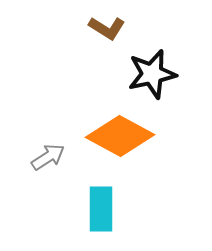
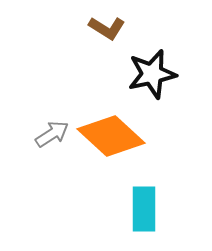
orange diamond: moved 9 px left; rotated 14 degrees clockwise
gray arrow: moved 4 px right, 23 px up
cyan rectangle: moved 43 px right
